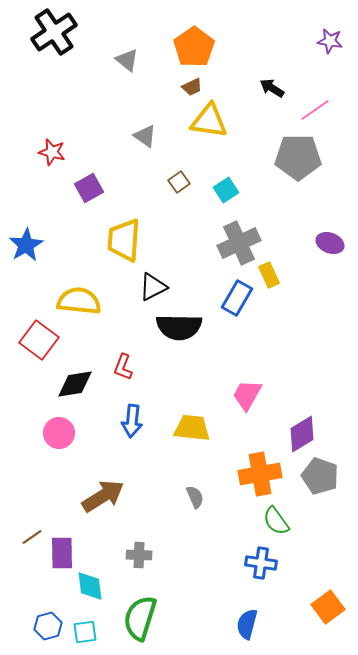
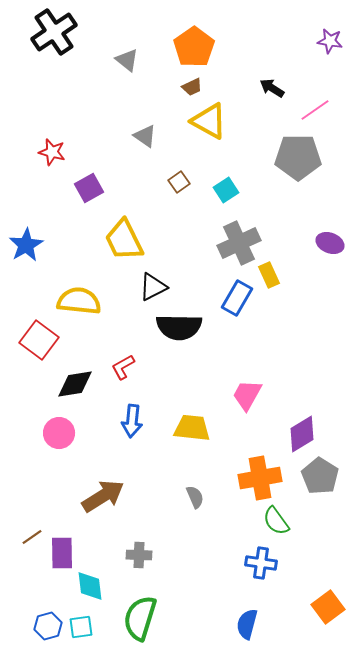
yellow triangle at (209, 121): rotated 21 degrees clockwise
yellow trapezoid at (124, 240): rotated 30 degrees counterclockwise
red L-shape at (123, 367): rotated 40 degrees clockwise
orange cross at (260, 474): moved 4 px down
gray pentagon at (320, 476): rotated 12 degrees clockwise
cyan square at (85, 632): moved 4 px left, 5 px up
